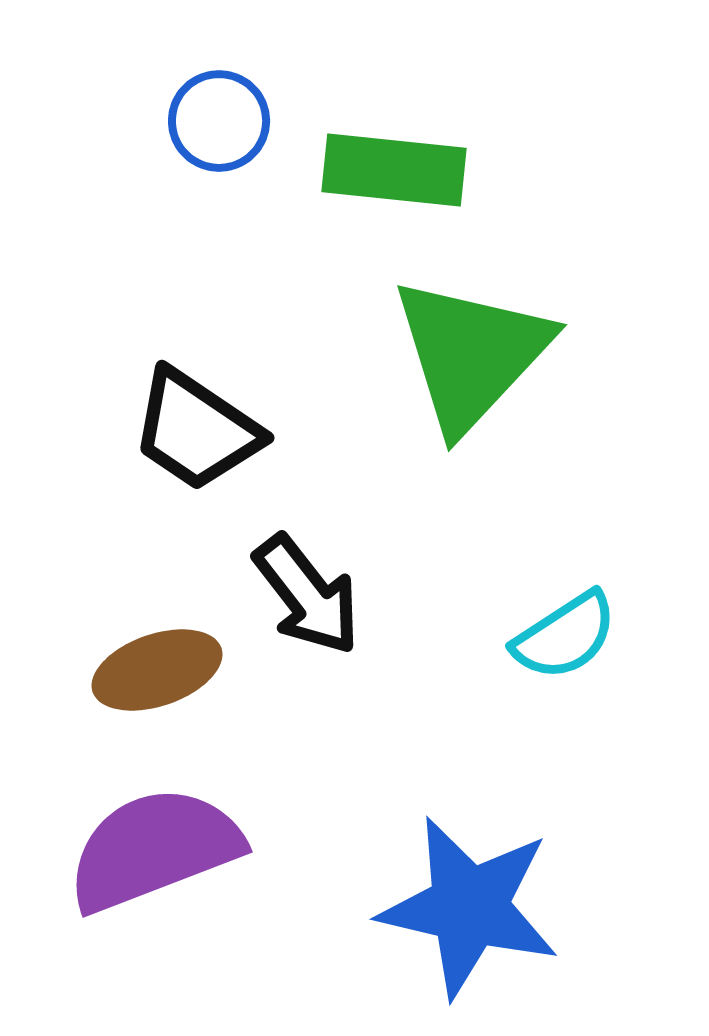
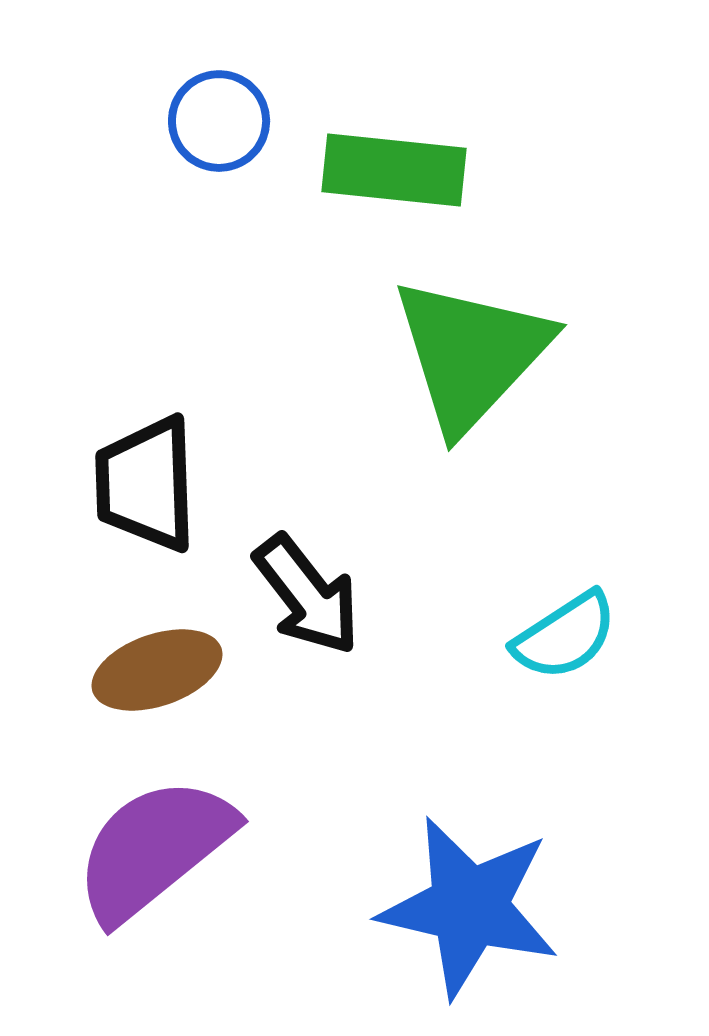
black trapezoid: moved 50 px left, 54 px down; rotated 54 degrees clockwise
purple semicircle: rotated 18 degrees counterclockwise
